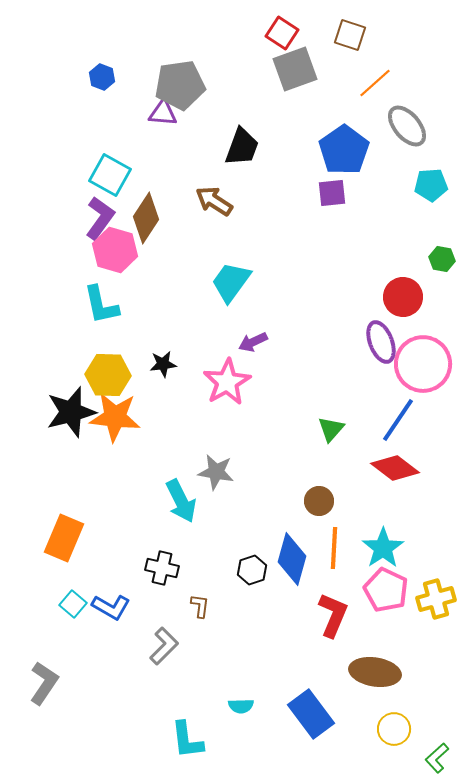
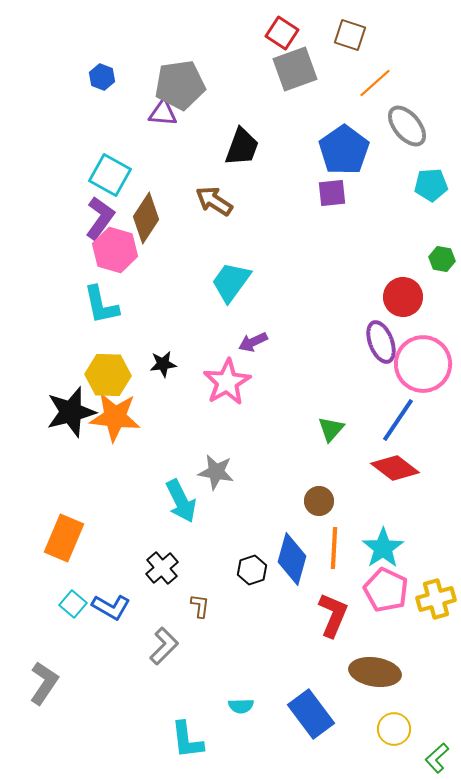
black cross at (162, 568): rotated 36 degrees clockwise
